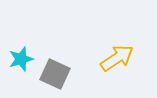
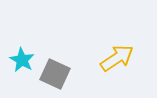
cyan star: moved 1 px right, 1 px down; rotated 25 degrees counterclockwise
